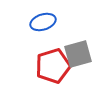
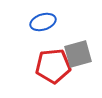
red pentagon: rotated 12 degrees clockwise
